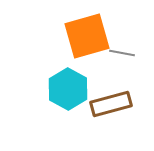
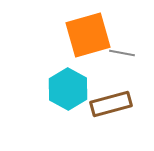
orange square: moved 1 px right, 1 px up
